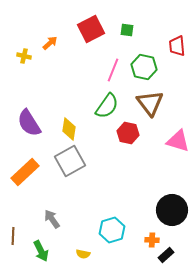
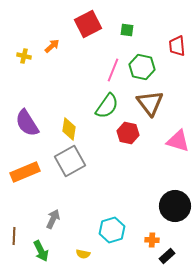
red square: moved 3 px left, 5 px up
orange arrow: moved 2 px right, 3 px down
green hexagon: moved 2 px left
purple semicircle: moved 2 px left
orange rectangle: rotated 20 degrees clockwise
black circle: moved 3 px right, 4 px up
gray arrow: moved 1 px right; rotated 60 degrees clockwise
brown line: moved 1 px right
black rectangle: moved 1 px right, 1 px down
